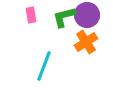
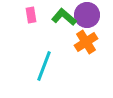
green L-shape: rotated 55 degrees clockwise
